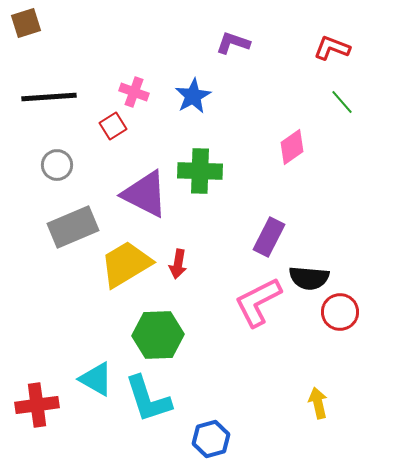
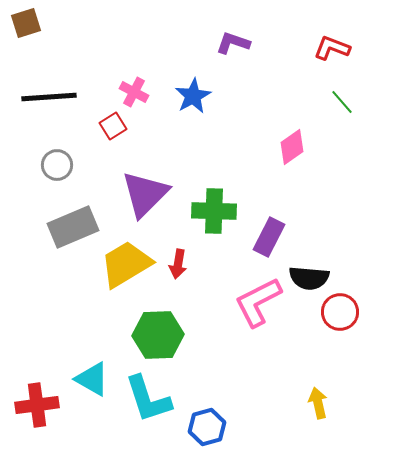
pink cross: rotated 8 degrees clockwise
green cross: moved 14 px right, 40 px down
purple triangle: rotated 48 degrees clockwise
cyan triangle: moved 4 px left
blue hexagon: moved 4 px left, 12 px up
